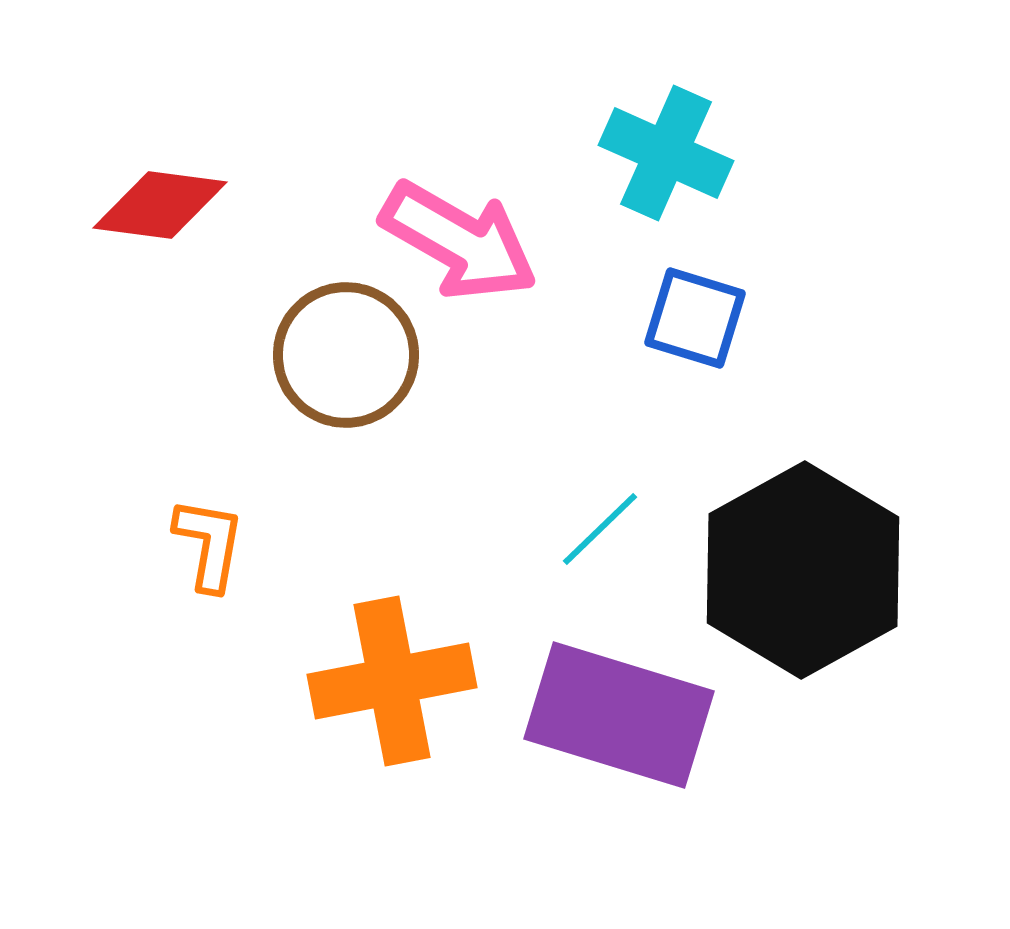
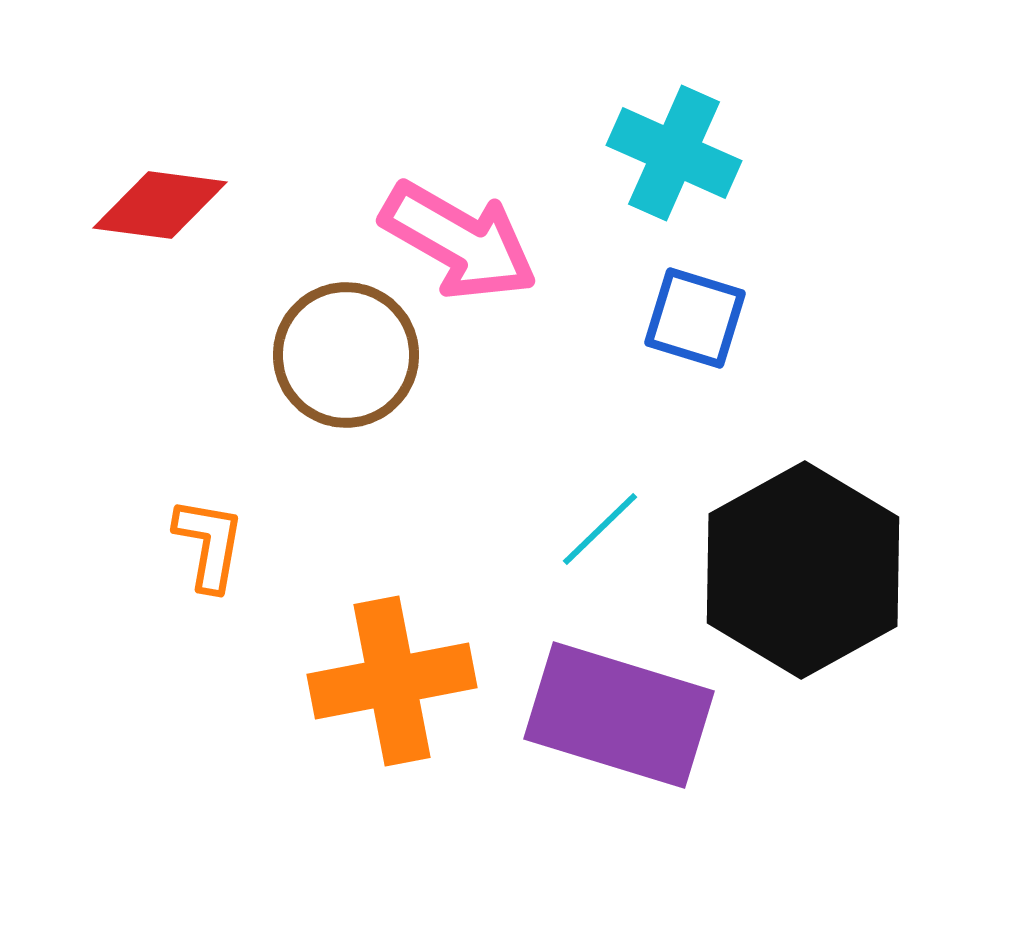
cyan cross: moved 8 px right
